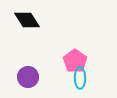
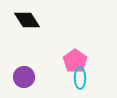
purple circle: moved 4 px left
